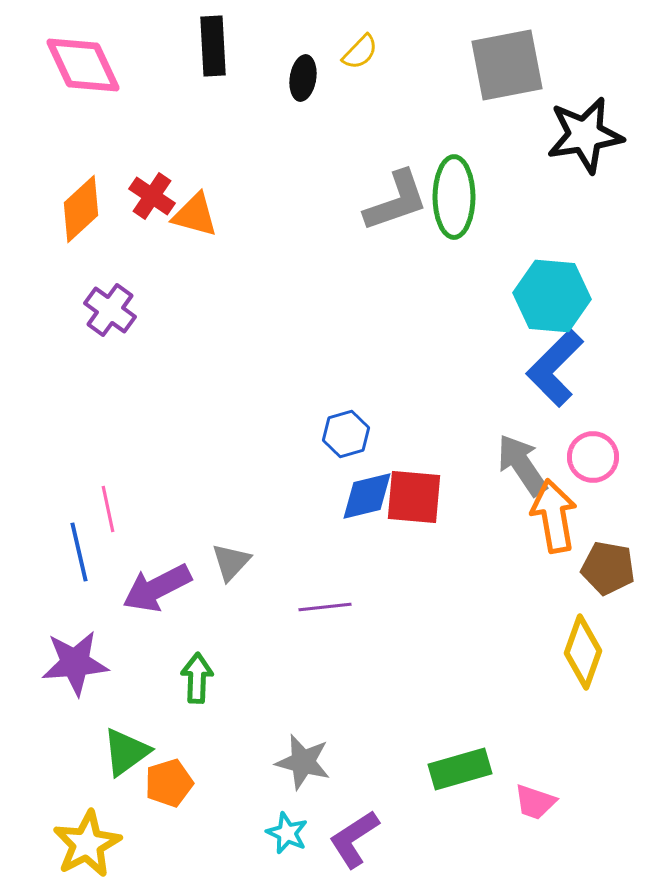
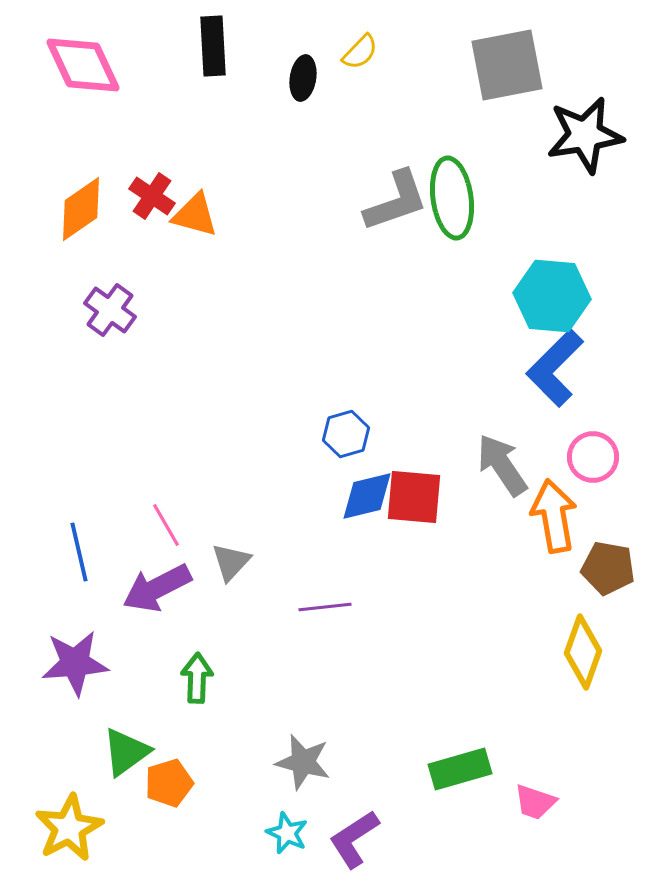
green ellipse: moved 2 px left, 1 px down; rotated 8 degrees counterclockwise
orange diamond: rotated 8 degrees clockwise
gray arrow: moved 20 px left
pink line: moved 58 px right, 16 px down; rotated 18 degrees counterclockwise
yellow star: moved 18 px left, 16 px up
